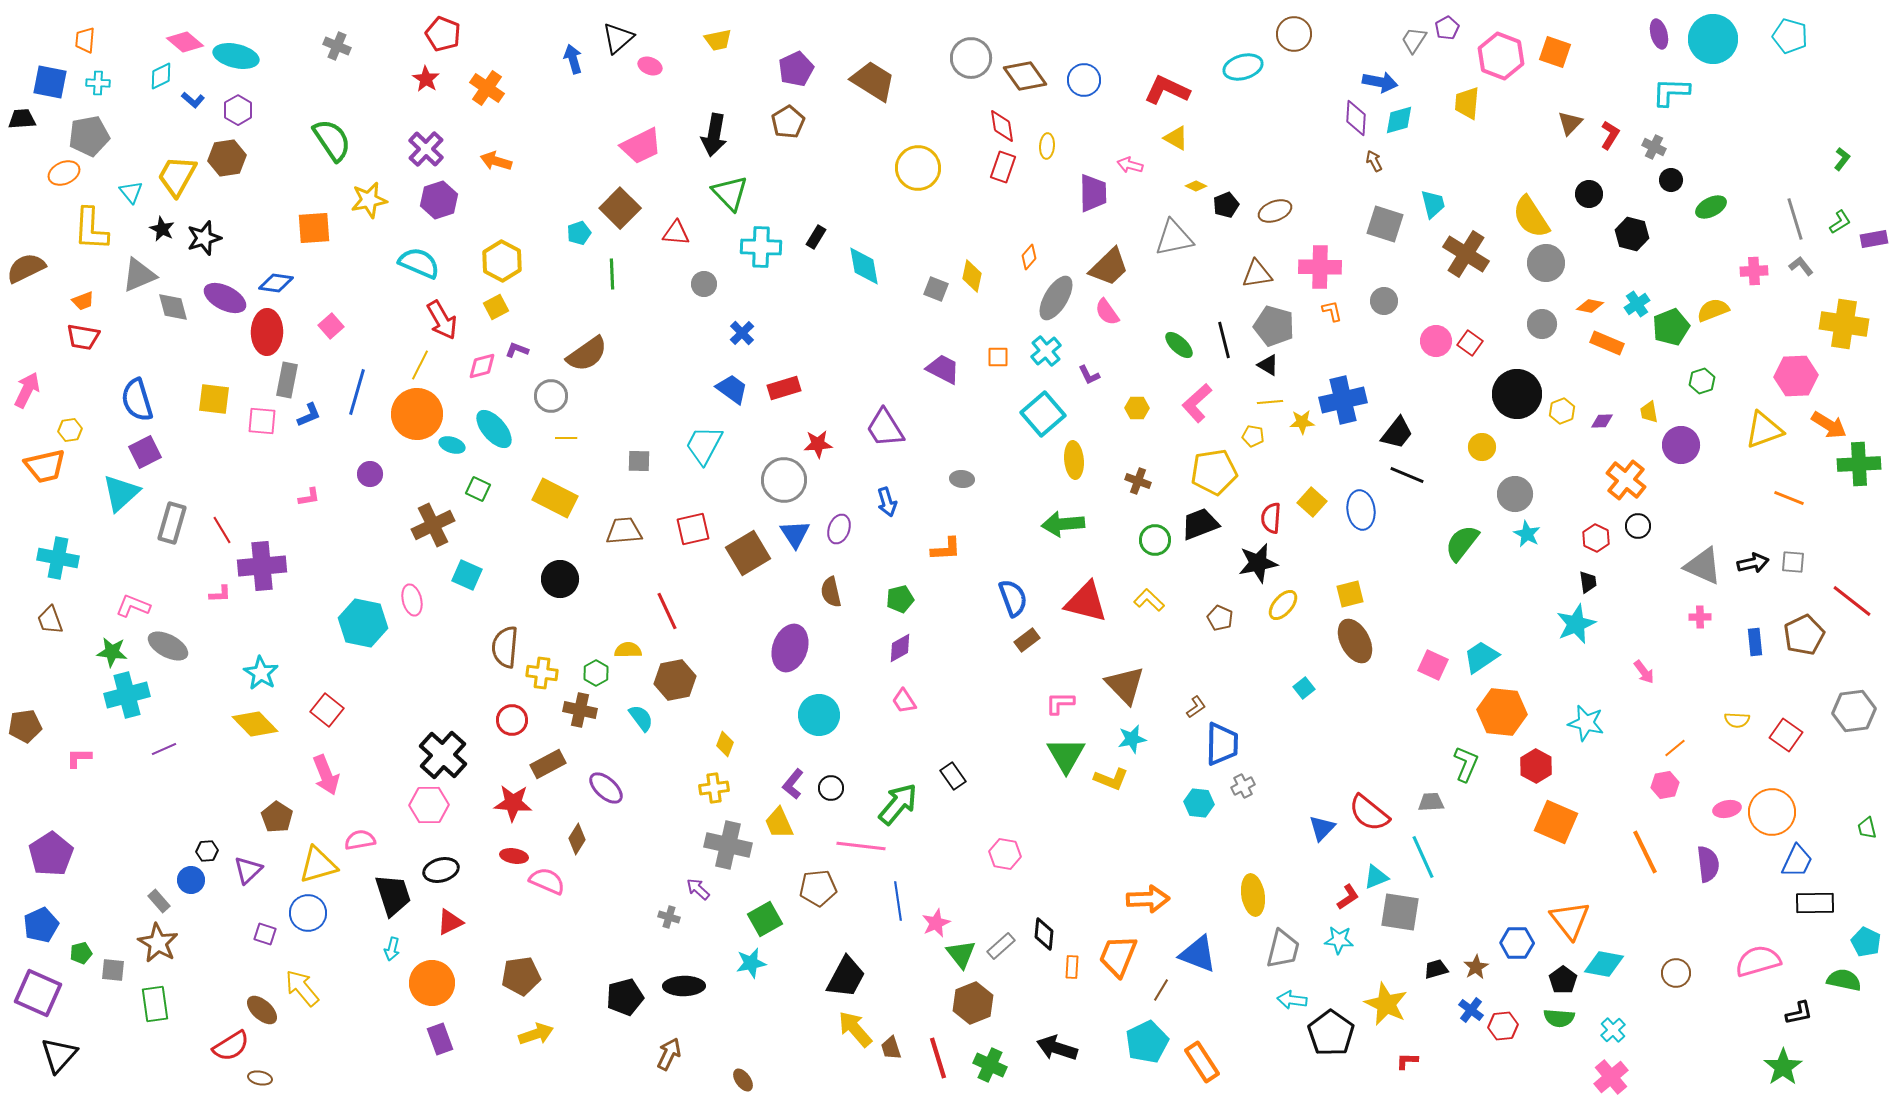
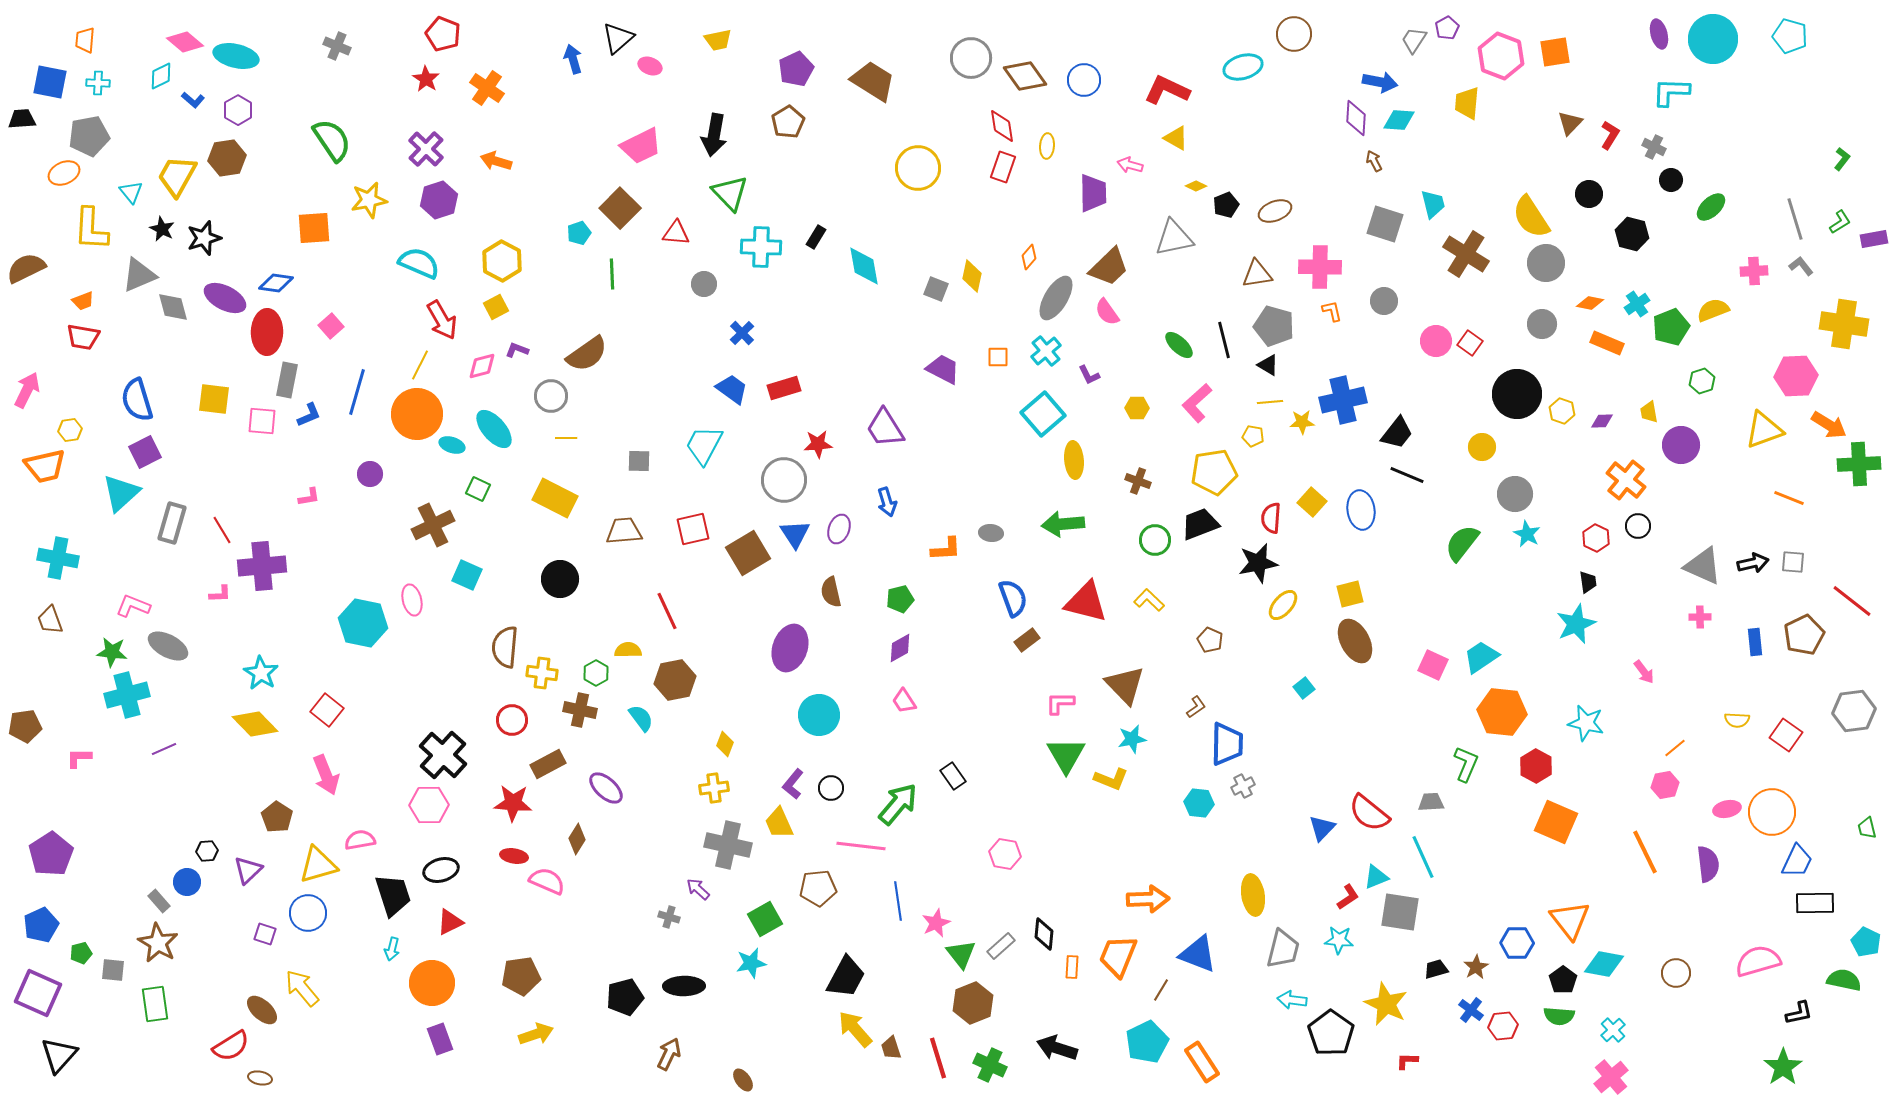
orange square at (1555, 52): rotated 28 degrees counterclockwise
cyan diamond at (1399, 120): rotated 20 degrees clockwise
green ellipse at (1711, 207): rotated 16 degrees counterclockwise
orange diamond at (1590, 306): moved 3 px up
yellow hexagon at (1562, 411): rotated 20 degrees counterclockwise
gray ellipse at (962, 479): moved 29 px right, 54 px down
brown pentagon at (1220, 618): moved 10 px left, 22 px down
blue trapezoid at (1222, 744): moved 5 px right
blue circle at (191, 880): moved 4 px left, 2 px down
green semicircle at (1559, 1018): moved 2 px up
